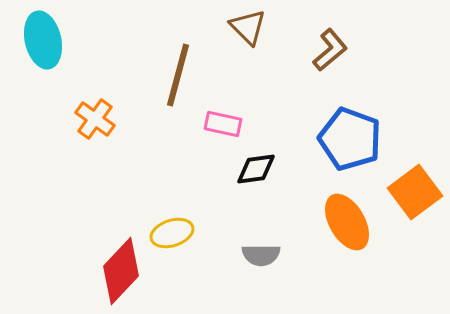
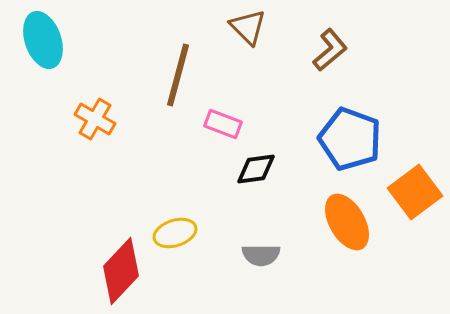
cyan ellipse: rotated 6 degrees counterclockwise
orange cross: rotated 6 degrees counterclockwise
pink rectangle: rotated 9 degrees clockwise
yellow ellipse: moved 3 px right
